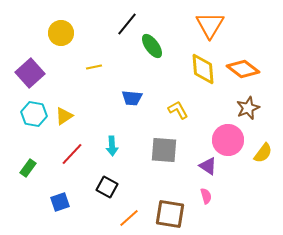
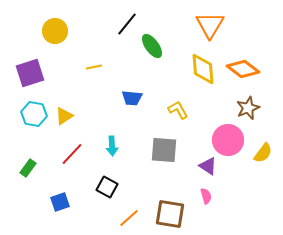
yellow circle: moved 6 px left, 2 px up
purple square: rotated 24 degrees clockwise
